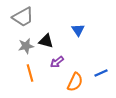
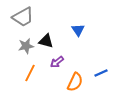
orange line: rotated 42 degrees clockwise
